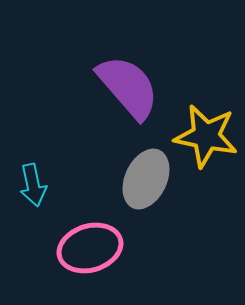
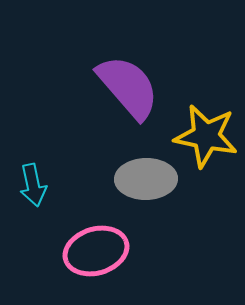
gray ellipse: rotated 64 degrees clockwise
pink ellipse: moved 6 px right, 3 px down
